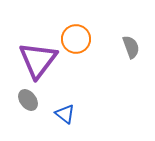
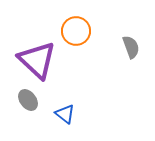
orange circle: moved 8 px up
purple triangle: moved 1 px left; rotated 24 degrees counterclockwise
